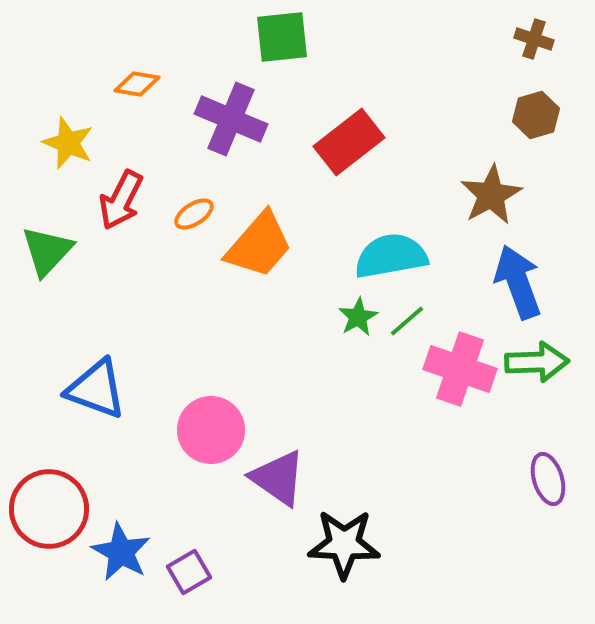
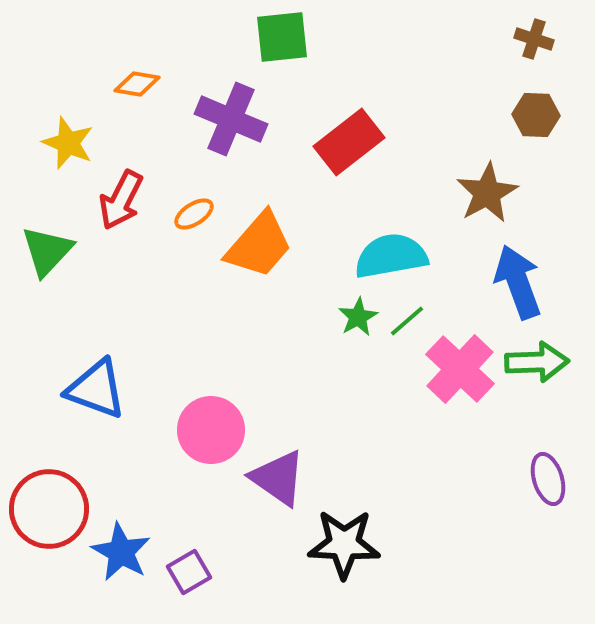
brown hexagon: rotated 18 degrees clockwise
brown star: moved 4 px left, 2 px up
pink cross: rotated 24 degrees clockwise
